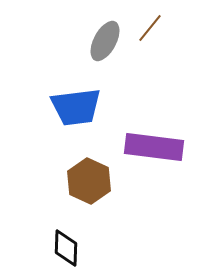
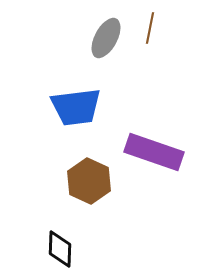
brown line: rotated 28 degrees counterclockwise
gray ellipse: moved 1 px right, 3 px up
purple rectangle: moved 5 px down; rotated 12 degrees clockwise
black diamond: moved 6 px left, 1 px down
